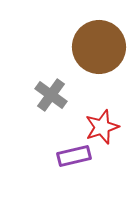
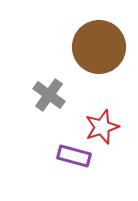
gray cross: moved 2 px left
purple rectangle: rotated 28 degrees clockwise
